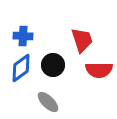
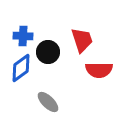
black circle: moved 5 px left, 13 px up
